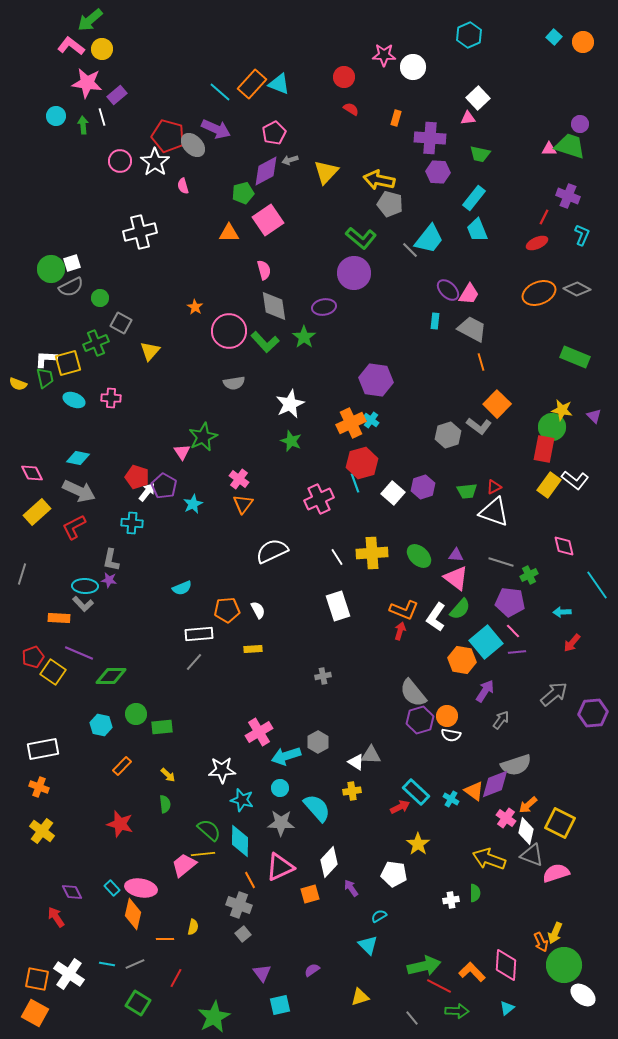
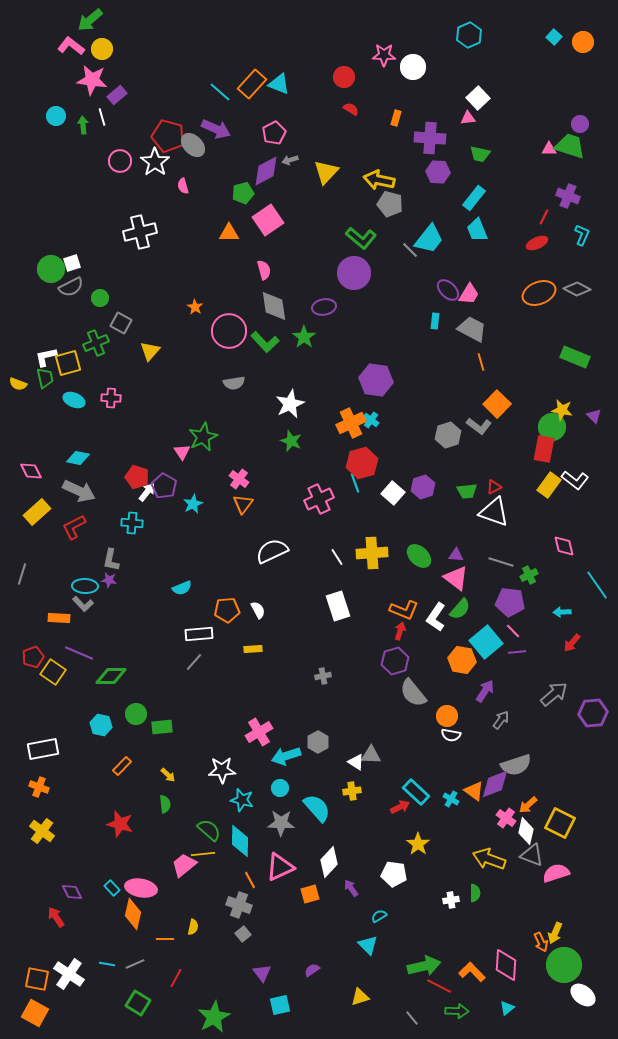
pink star at (87, 83): moved 5 px right, 3 px up
white L-shape at (46, 359): moved 2 px up; rotated 15 degrees counterclockwise
pink diamond at (32, 473): moved 1 px left, 2 px up
purple hexagon at (420, 720): moved 25 px left, 59 px up
